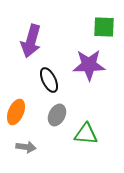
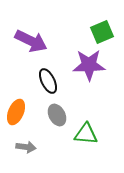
green square: moved 2 px left, 5 px down; rotated 25 degrees counterclockwise
purple arrow: rotated 80 degrees counterclockwise
black ellipse: moved 1 px left, 1 px down
gray ellipse: rotated 55 degrees counterclockwise
